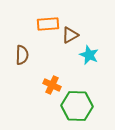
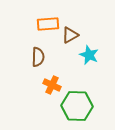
brown semicircle: moved 16 px right, 2 px down
